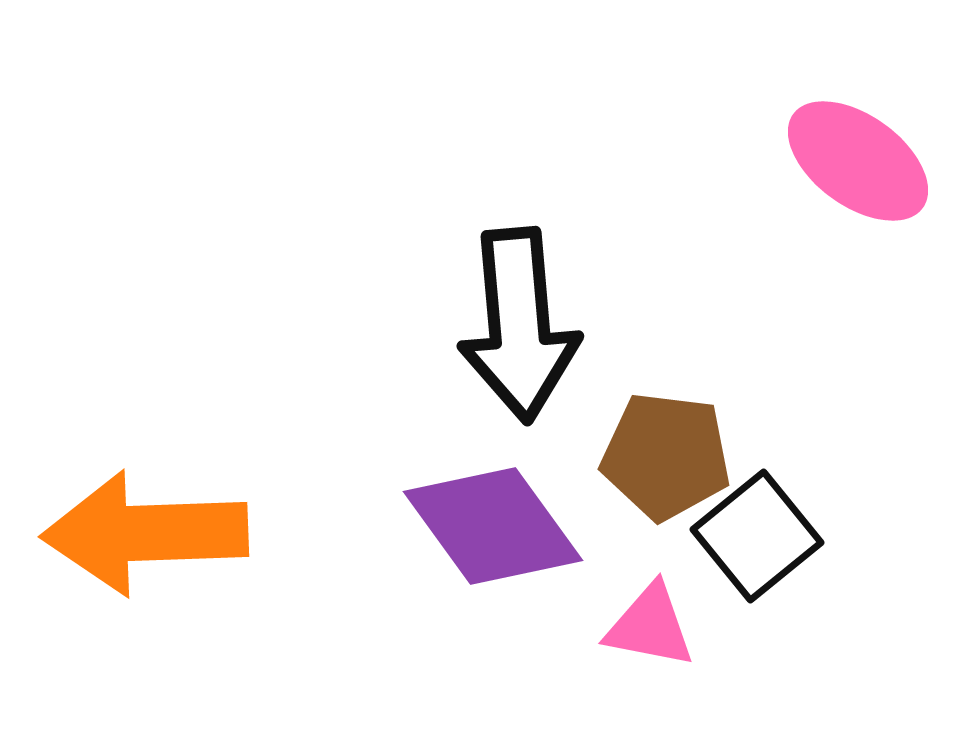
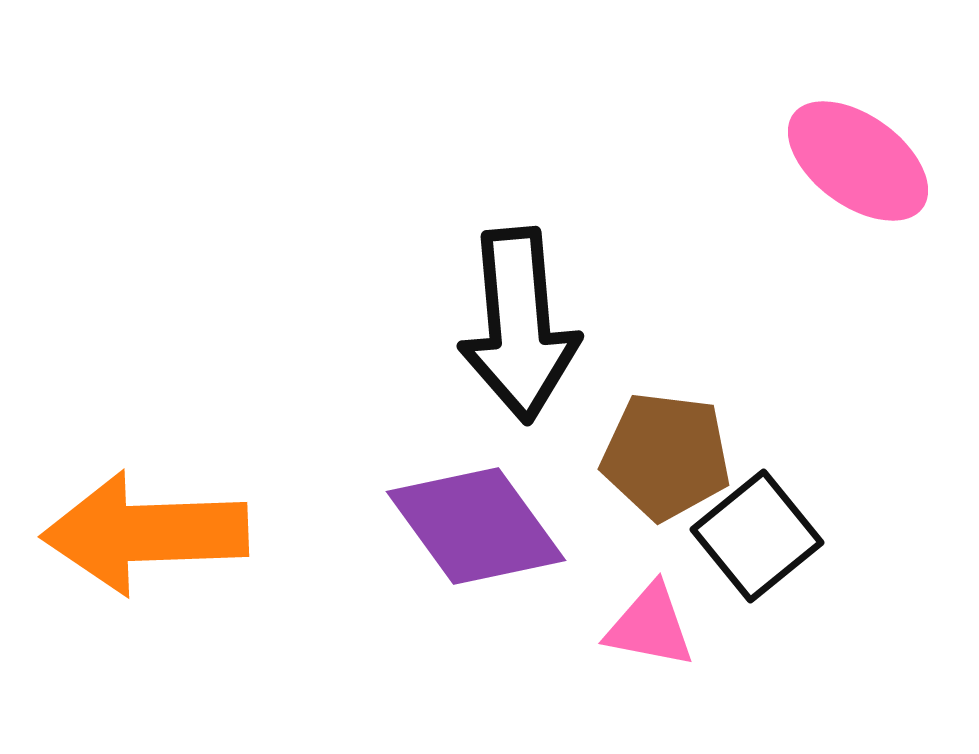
purple diamond: moved 17 px left
